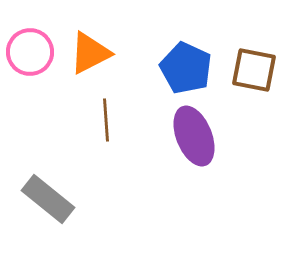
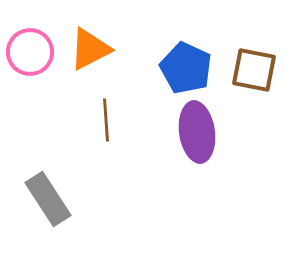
orange triangle: moved 4 px up
purple ellipse: moved 3 px right, 4 px up; rotated 14 degrees clockwise
gray rectangle: rotated 18 degrees clockwise
